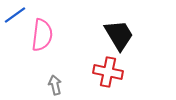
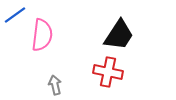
black trapezoid: rotated 64 degrees clockwise
